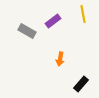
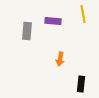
purple rectangle: rotated 42 degrees clockwise
gray rectangle: rotated 66 degrees clockwise
black rectangle: rotated 35 degrees counterclockwise
